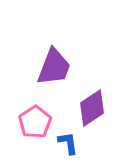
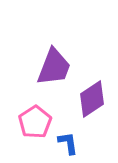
purple diamond: moved 9 px up
